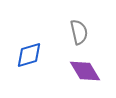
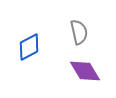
blue diamond: moved 8 px up; rotated 12 degrees counterclockwise
